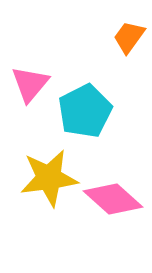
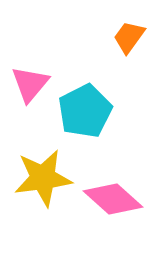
yellow star: moved 6 px left
